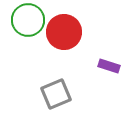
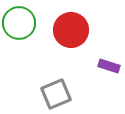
green circle: moved 9 px left, 3 px down
red circle: moved 7 px right, 2 px up
